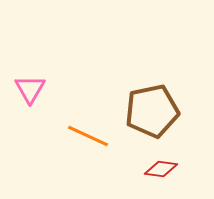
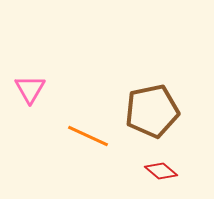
red diamond: moved 2 px down; rotated 32 degrees clockwise
